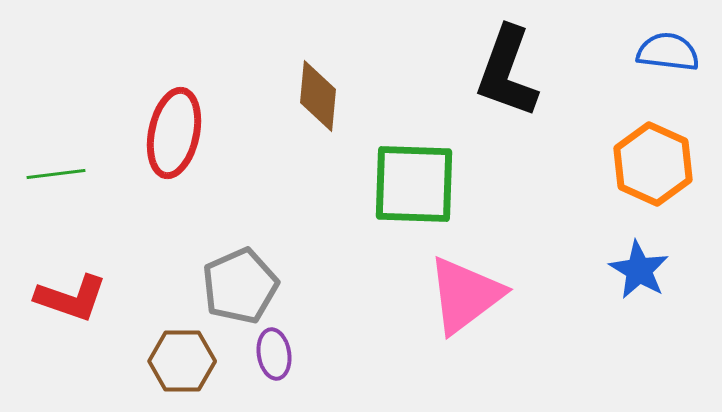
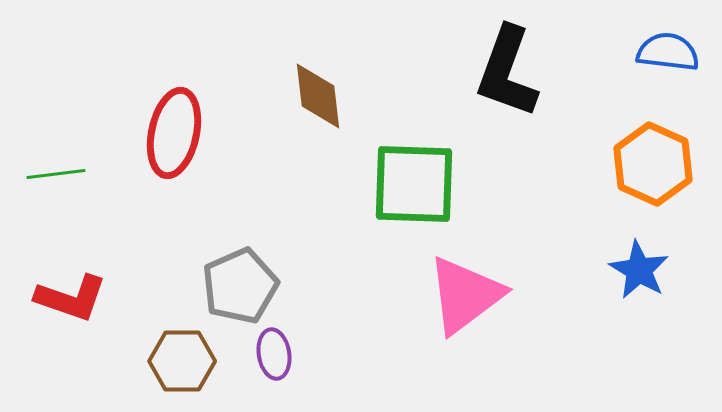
brown diamond: rotated 12 degrees counterclockwise
